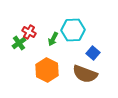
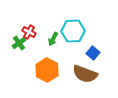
cyan hexagon: moved 1 px down
